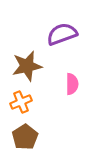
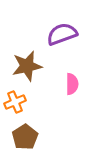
orange cross: moved 6 px left
